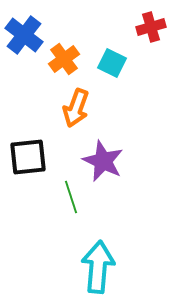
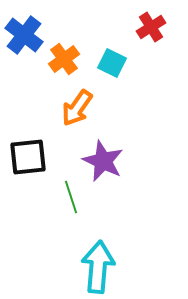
red cross: rotated 16 degrees counterclockwise
orange arrow: moved 1 px right; rotated 15 degrees clockwise
